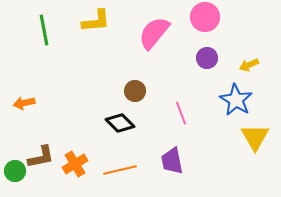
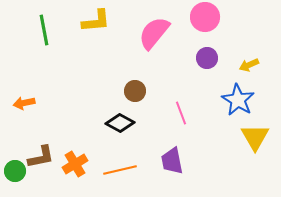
blue star: moved 2 px right
black diamond: rotated 16 degrees counterclockwise
